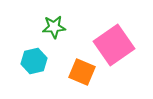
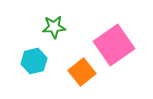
orange square: rotated 28 degrees clockwise
